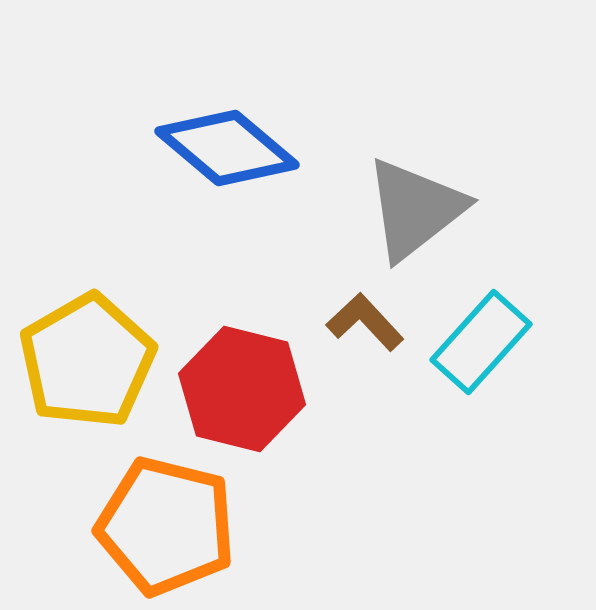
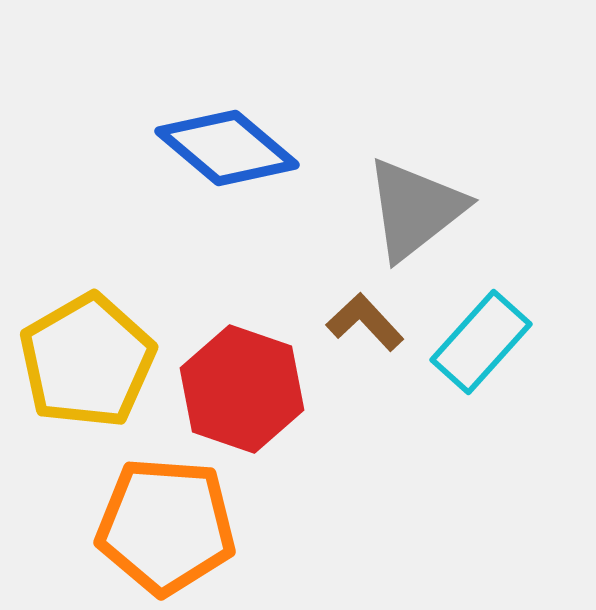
red hexagon: rotated 5 degrees clockwise
orange pentagon: rotated 10 degrees counterclockwise
